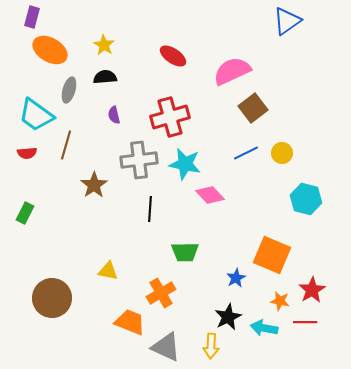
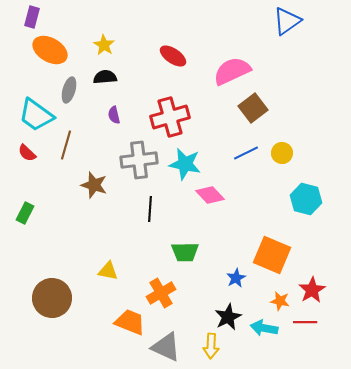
red semicircle: rotated 48 degrees clockwise
brown star: rotated 20 degrees counterclockwise
